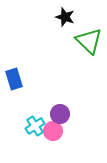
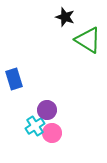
green triangle: moved 1 px left, 1 px up; rotated 12 degrees counterclockwise
purple circle: moved 13 px left, 4 px up
pink circle: moved 1 px left, 2 px down
